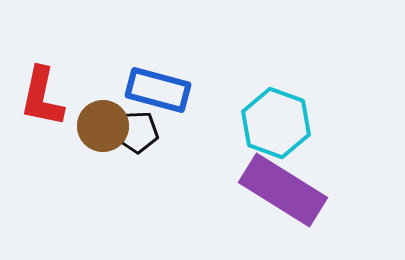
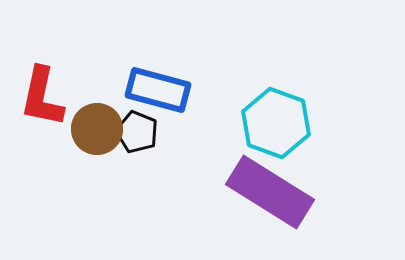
brown circle: moved 6 px left, 3 px down
black pentagon: rotated 24 degrees clockwise
purple rectangle: moved 13 px left, 2 px down
